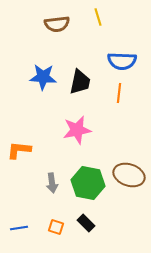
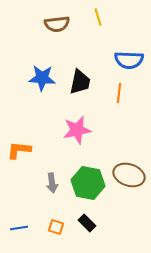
blue semicircle: moved 7 px right, 1 px up
blue star: moved 1 px left, 1 px down
black rectangle: moved 1 px right
